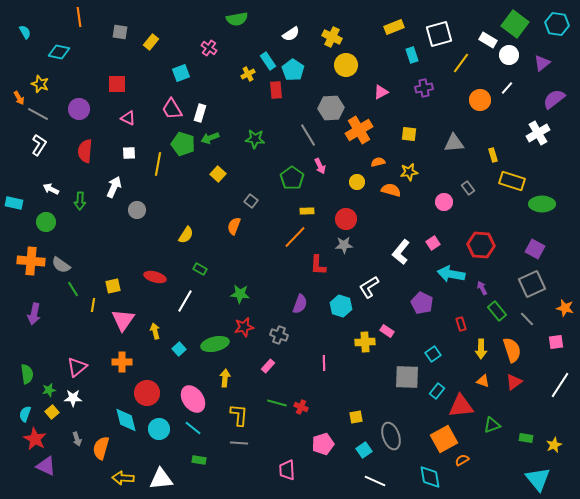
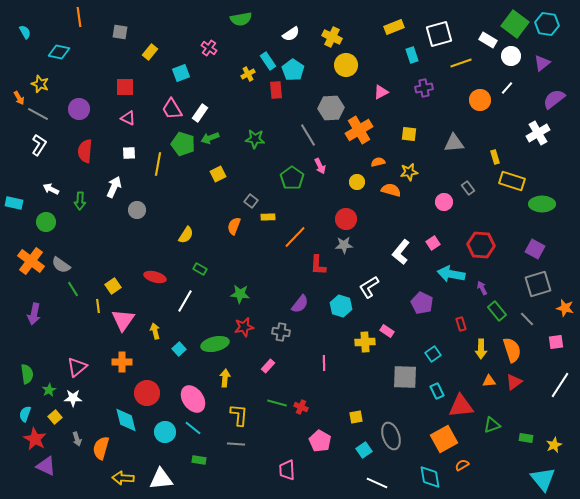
green semicircle at (237, 19): moved 4 px right
cyan hexagon at (557, 24): moved 10 px left
yellow rectangle at (151, 42): moved 1 px left, 10 px down
white circle at (509, 55): moved 2 px right, 1 px down
yellow line at (461, 63): rotated 35 degrees clockwise
red square at (117, 84): moved 8 px right, 3 px down
white rectangle at (200, 113): rotated 18 degrees clockwise
yellow rectangle at (493, 155): moved 2 px right, 2 px down
yellow square at (218, 174): rotated 21 degrees clockwise
yellow rectangle at (307, 211): moved 39 px left, 6 px down
orange cross at (31, 261): rotated 32 degrees clockwise
gray square at (532, 284): moved 6 px right; rotated 8 degrees clockwise
yellow square at (113, 286): rotated 21 degrees counterclockwise
purple semicircle at (300, 304): rotated 18 degrees clockwise
yellow line at (93, 305): moved 5 px right, 1 px down; rotated 16 degrees counterclockwise
gray cross at (279, 335): moved 2 px right, 3 px up; rotated 12 degrees counterclockwise
gray square at (407, 377): moved 2 px left
orange triangle at (483, 381): moved 6 px right; rotated 24 degrees counterclockwise
green star at (49, 390): rotated 16 degrees counterclockwise
cyan rectangle at (437, 391): rotated 63 degrees counterclockwise
yellow square at (52, 412): moved 3 px right, 5 px down
cyan circle at (159, 429): moved 6 px right, 3 px down
gray line at (239, 443): moved 3 px left, 1 px down
pink pentagon at (323, 444): moved 3 px left, 3 px up; rotated 25 degrees counterclockwise
orange semicircle at (462, 460): moved 5 px down
cyan triangle at (538, 479): moved 5 px right
white line at (375, 481): moved 2 px right, 2 px down
